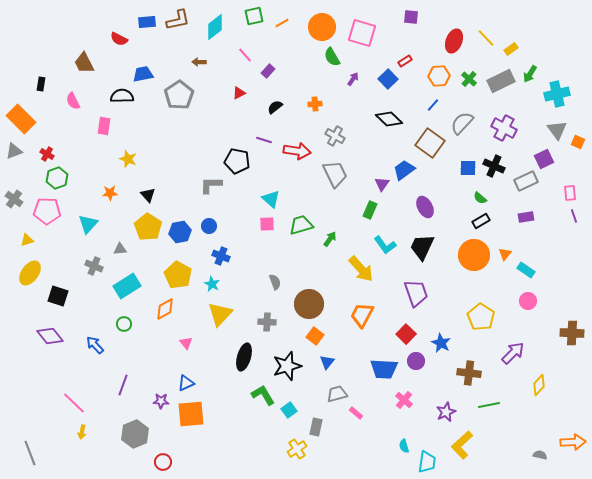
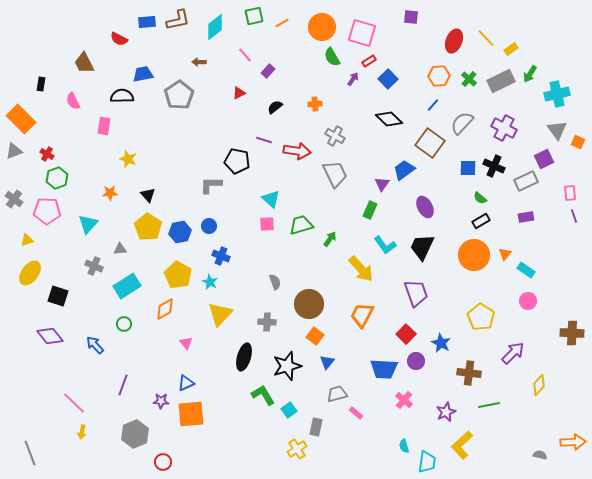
red rectangle at (405, 61): moved 36 px left
cyan star at (212, 284): moved 2 px left, 2 px up
